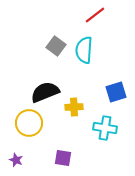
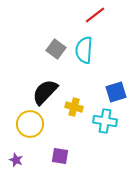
gray square: moved 3 px down
black semicircle: rotated 24 degrees counterclockwise
yellow cross: rotated 18 degrees clockwise
yellow circle: moved 1 px right, 1 px down
cyan cross: moved 7 px up
purple square: moved 3 px left, 2 px up
